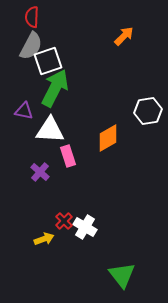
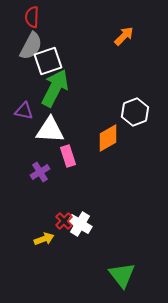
white hexagon: moved 13 px left, 1 px down; rotated 12 degrees counterclockwise
purple cross: rotated 18 degrees clockwise
white cross: moved 5 px left, 3 px up
